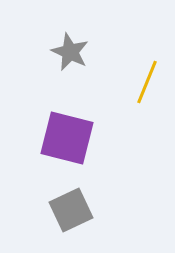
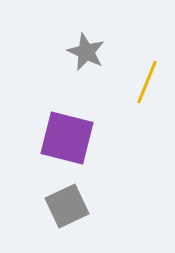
gray star: moved 16 px right
gray square: moved 4 px left, 4 px up
